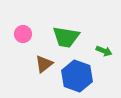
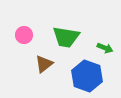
pink circle: moved 1 px right, 1 px down
green arrow: moved 1 px right, 3 px up
blue hexagon: moved 10 px right
